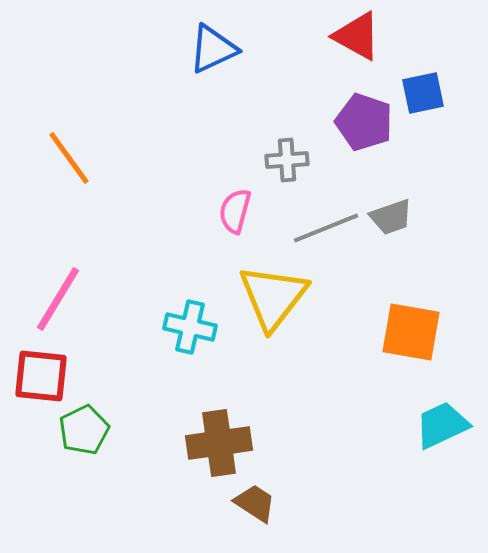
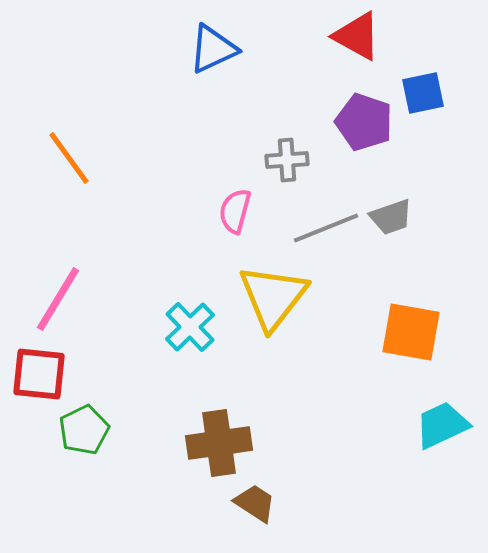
cyan cross: rotated 33 degrees clockwise
red square: moved 2 px left, 2 px up
